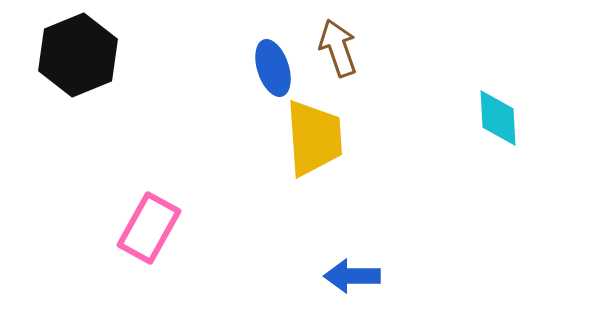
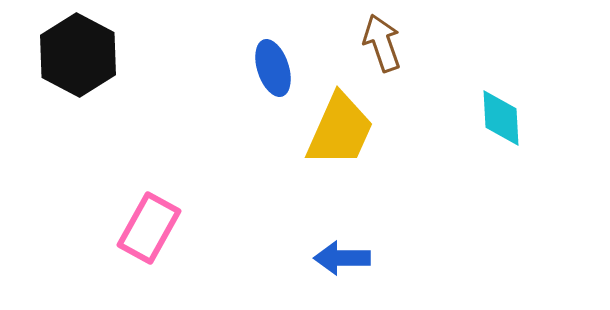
brown arrow: moved 44 px right, 5 px up
black hexagon: rotated 10 degrees counterclockwise
cyan diamond: moved 3 px right
yellow trapezoid: moved 26 px right, 8 px up; rotated 28 degrees clockwise
blue arrow: moved 10 px left, 18 px up
